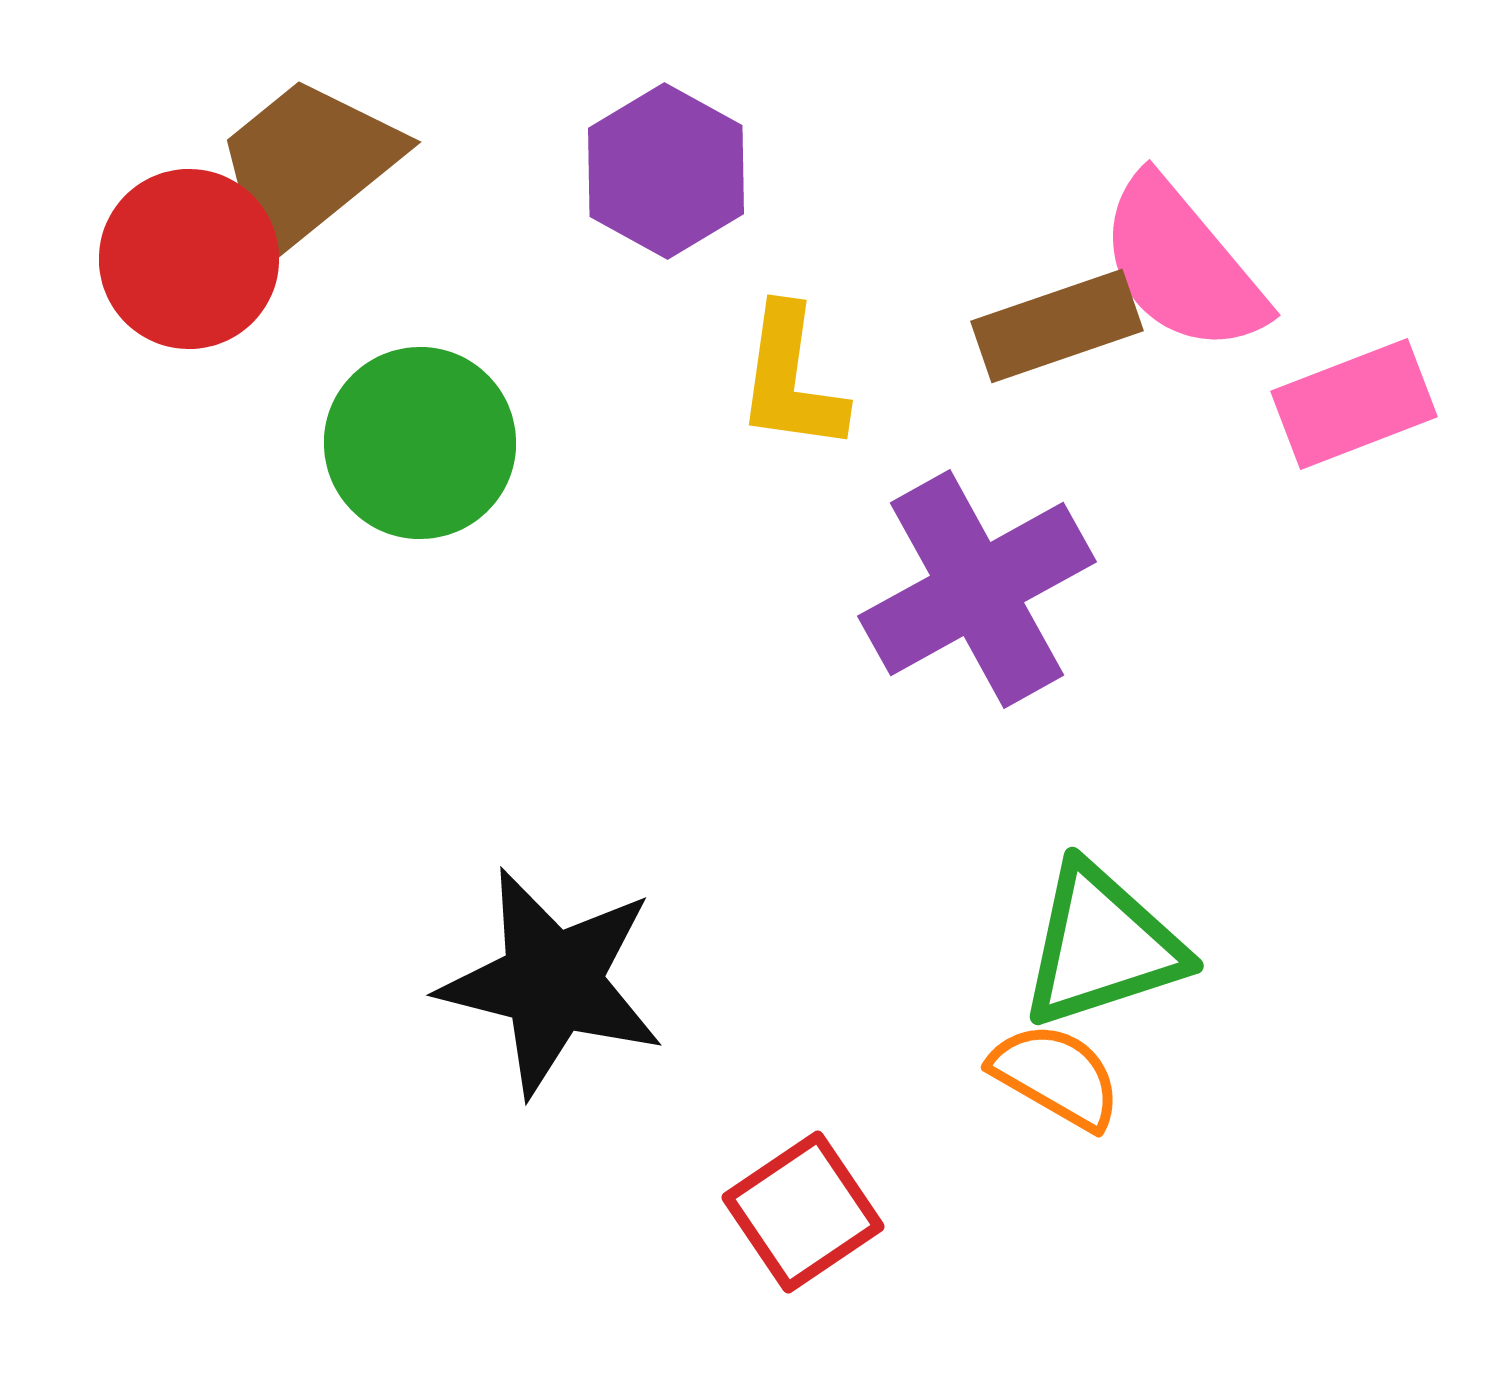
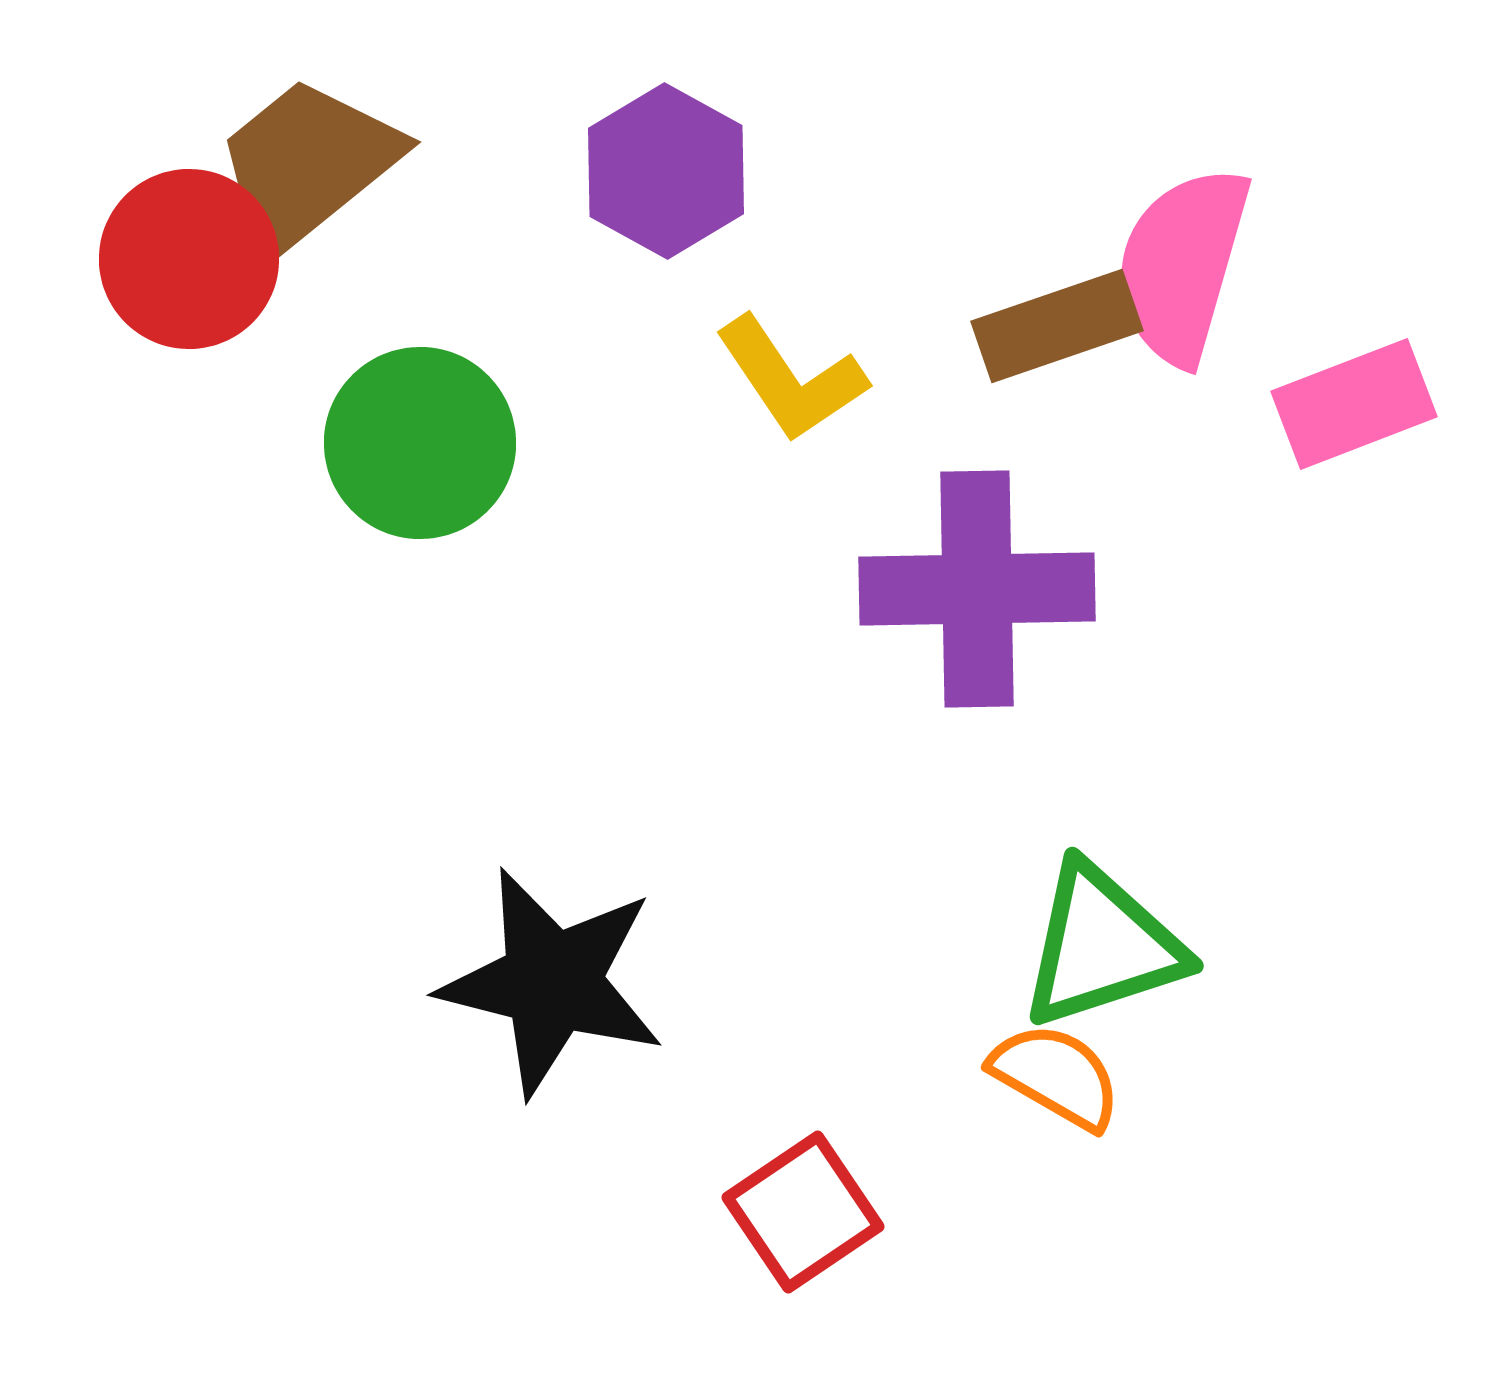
pink semicircle: rotated 56 degrees clockwise
yellow L-shape: rotated 42 degrees counterclockwise
purple cross: rotated 28 degrees clockwise
